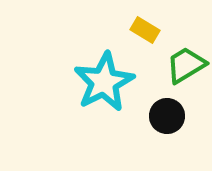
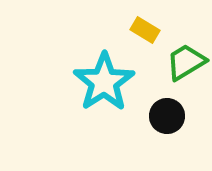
green trapezoid: moved 3 px up
cyan star: rotated 6 degrees counterclockwise
